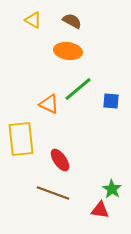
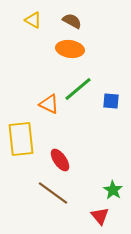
orange ellipse: moved 2 px right, 2 px up
green star: moved 1 px right, 1 px down
brown line: rotated 16 degrees clockwise
red triangle: moved 6 px down; rotated 42 degrees clockwise
